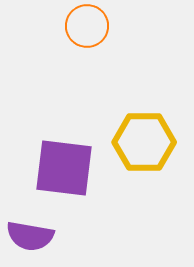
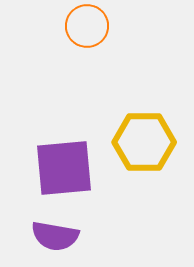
purple square: rotated 12 degrees counterclockwise
purple semicircle: moved 25 px right
